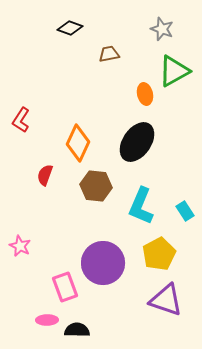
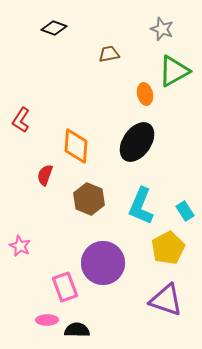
black diamond: moved 16 px left
orange diamond: moved 2 px left, 3 px down; rotated 21 degrees counterclockwise
brown hexagon: moved 7 px left, 13 px down; rotated 16 degrees clockwise
yellow pentagon: moved 9 px right, 6 px up
